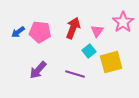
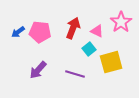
pink star: moved 2 px left
pink triangle: rotated 40 degrees counterclockwise
cyan square: moved 2 px up
